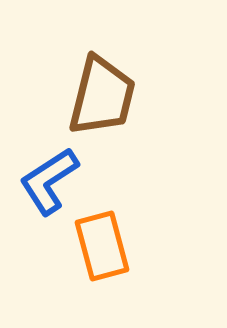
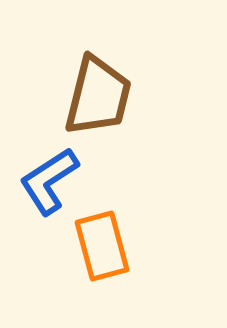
brown trapezoid: moved 4 px left
